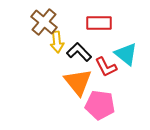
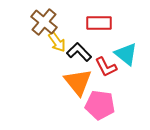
yellow arrow: rotated 30 degrees counterclockwise
